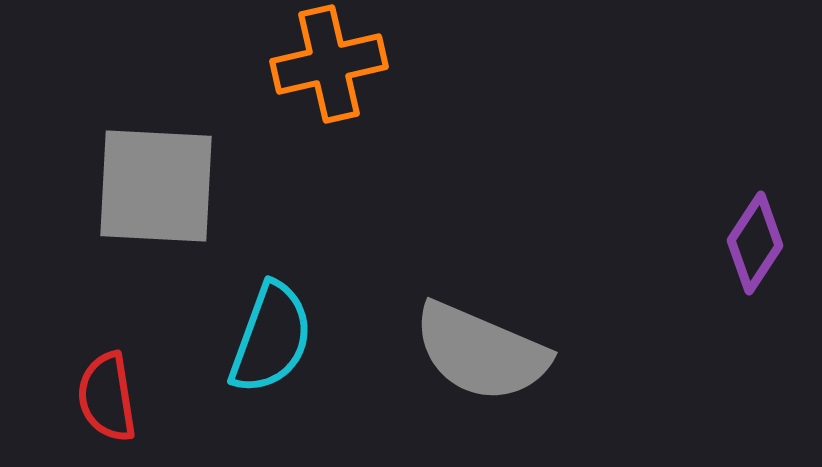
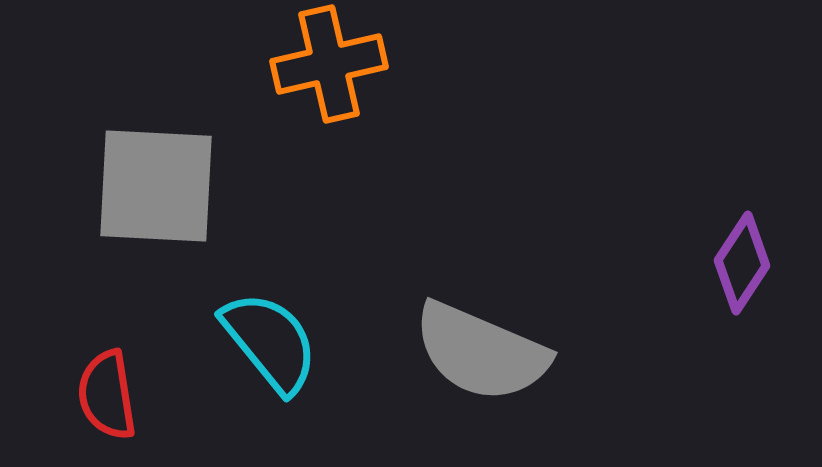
purple diamond: moved 13 px left, 20 px down
cyan semicircle: moved 1 px left, 4 px down; rotated 59 degrees counterclockwise
red semicircle: moved 2 px up
